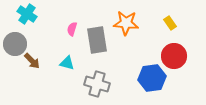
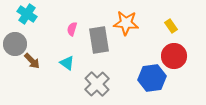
yellow rectangle: moved 1 px right, 3 px down
gray rectangle: moved 2 px right
cyan triangle: rotated 21 degrees clockwise
gray cross: rotated 30 degrees clockwise
